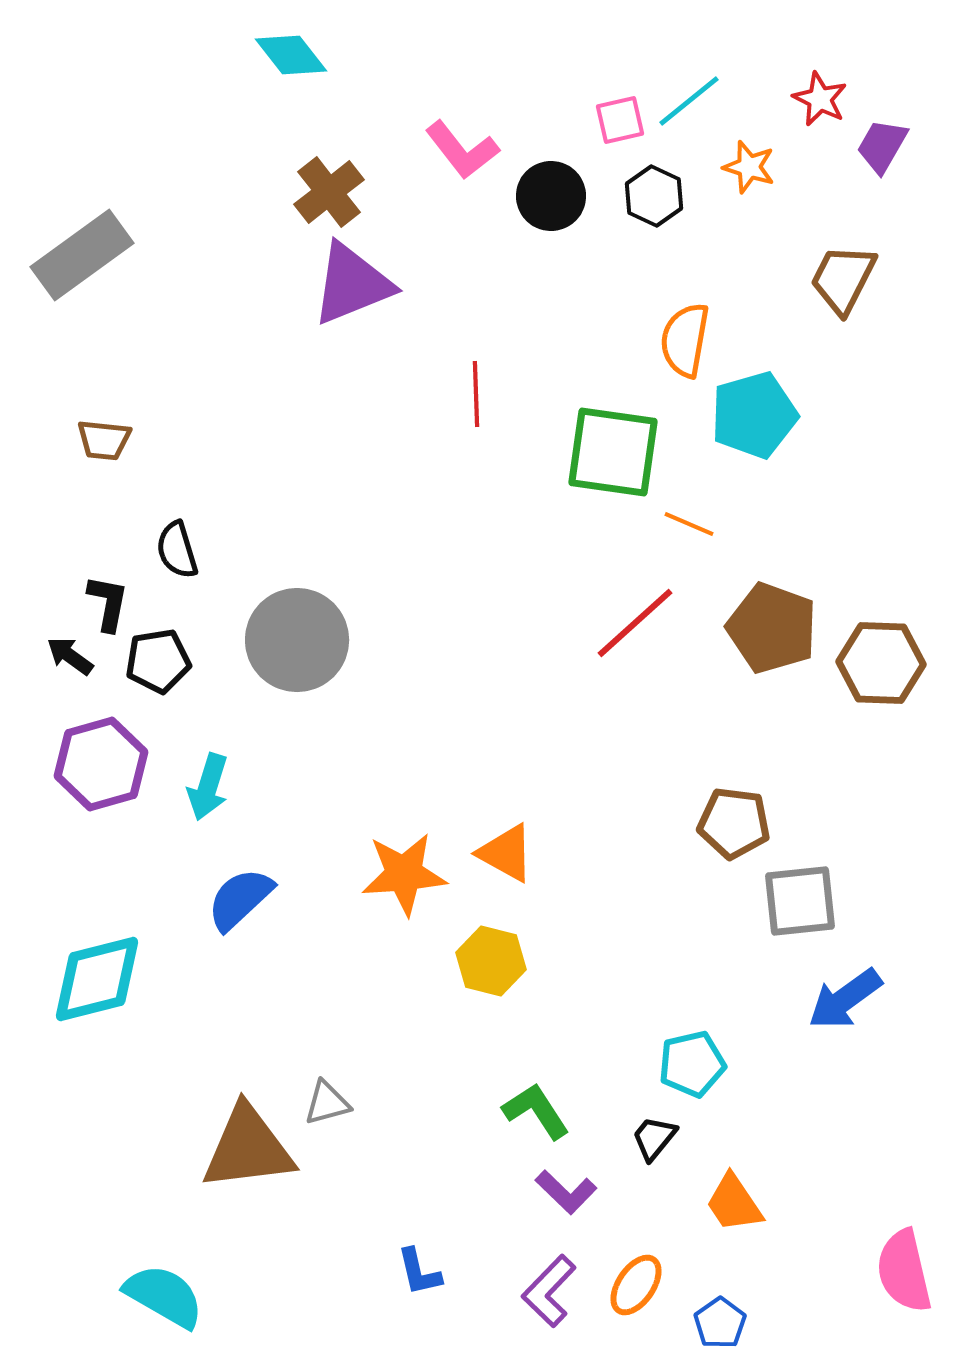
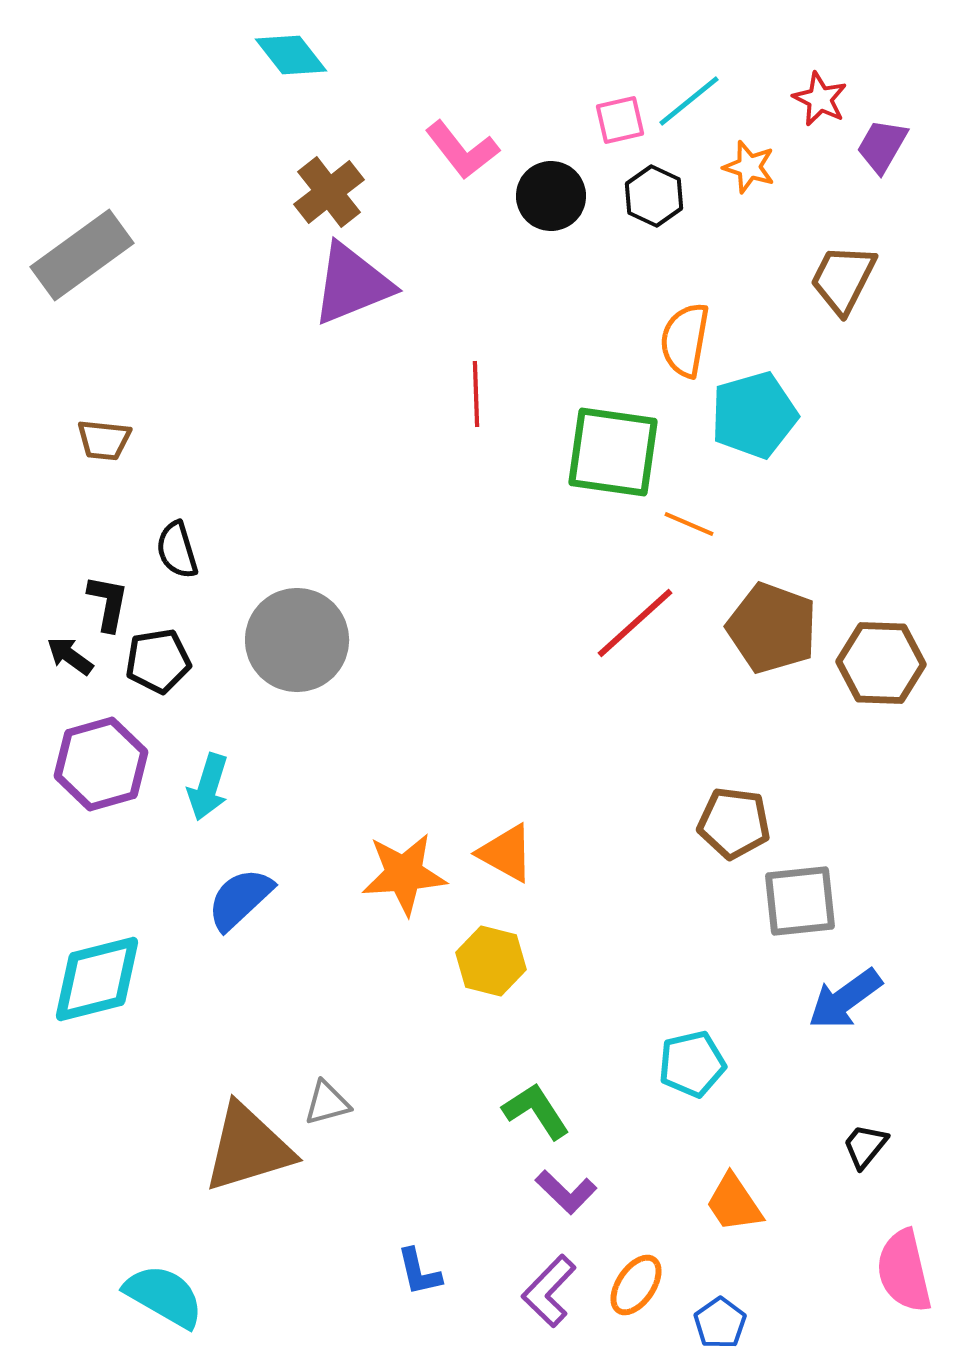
black trapezoid at (654, 1138): moved 211 px right, 8 px down
brown triangle at (248, 1148): rotated 10 degrees counterclockwise
